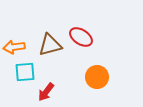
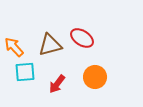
red ellipse: moved 1 px right, 1 px down
orange arrow: rotated 55 degrees clockwise
orange circle: moved 2 px left
red arrow: moved 11 px right, 8 px up
